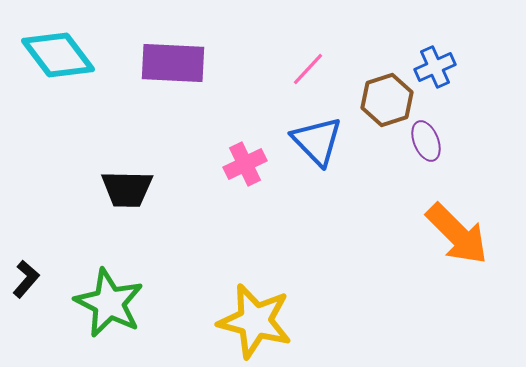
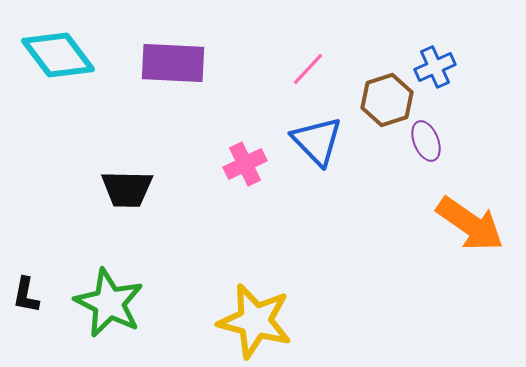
orange arrow: moved 13 px right, 10 px up; rotated 10 degrees counterclockwise
black L-shape: moved 16 px down; rotated 150 degrees clockwise
